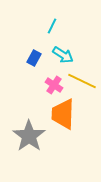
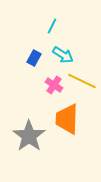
orange trapezoid: moved 4 px right, 5 px down
